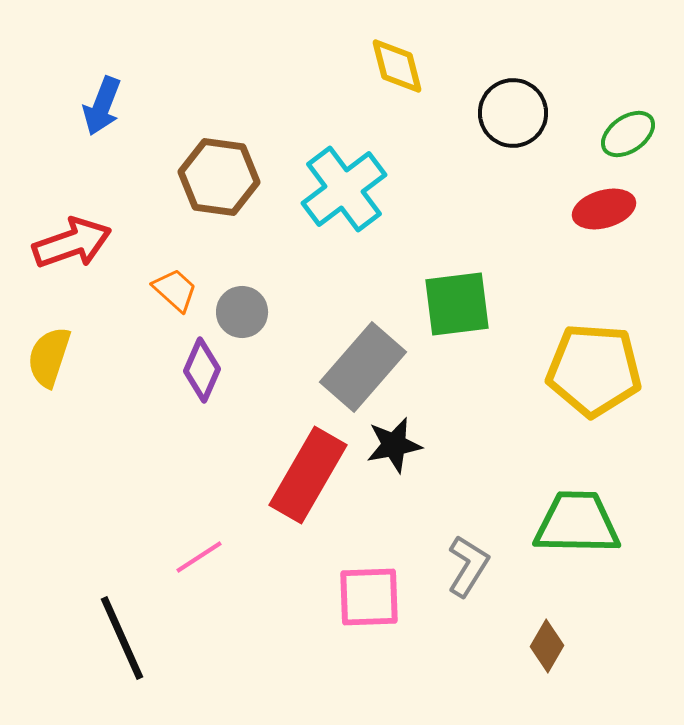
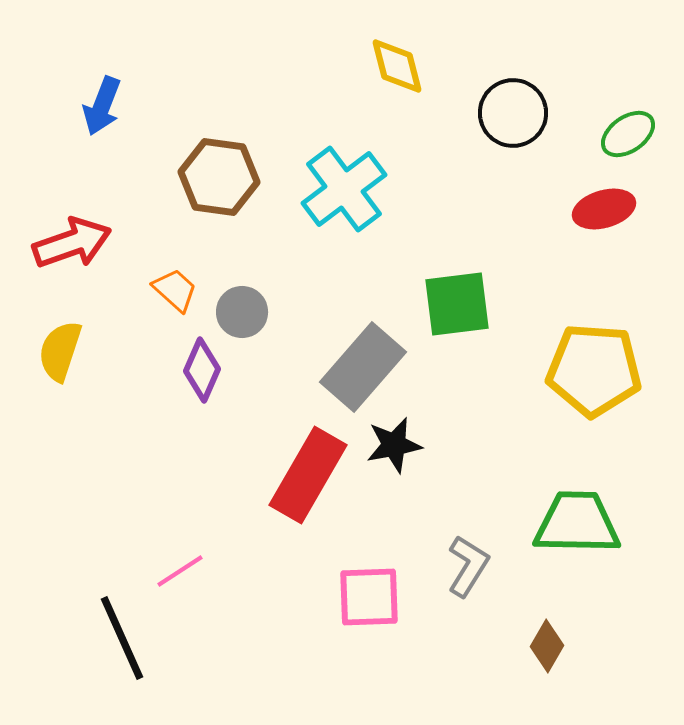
yellow semicircle: moved 11 px right, 6 px up
pink line: moved 19 px left, 14 px down
